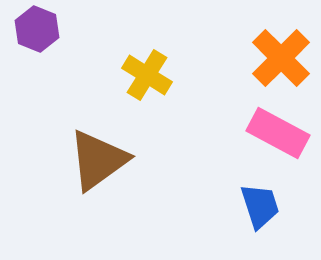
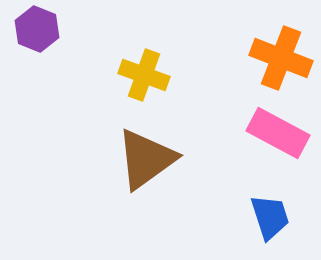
orange cross: rotated 24 degrees counterclockwise
yellow cross: moved 3 px left; rotated 12 degrees counterclockwise
brown triangle: moved 48 px right, 1 px up
blue trapezoid: moved 10 px right, 11 px down
